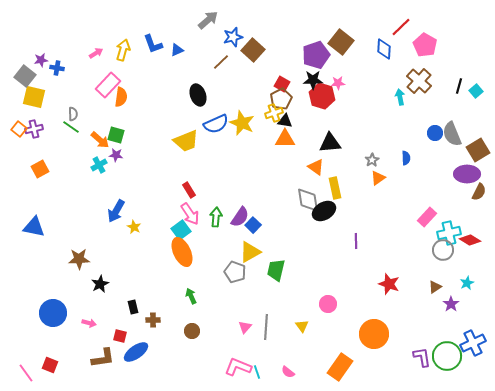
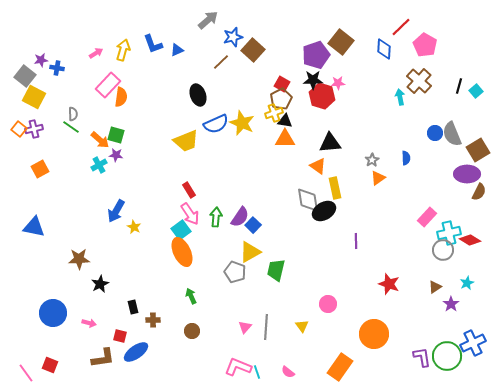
yellow square at (34, 97): rotated 15 degrees clockwise
orange triangle at (316, 167): moved 2 px right, 1 px up
